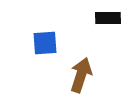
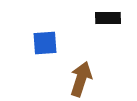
brown arrow: moved 4 px down
